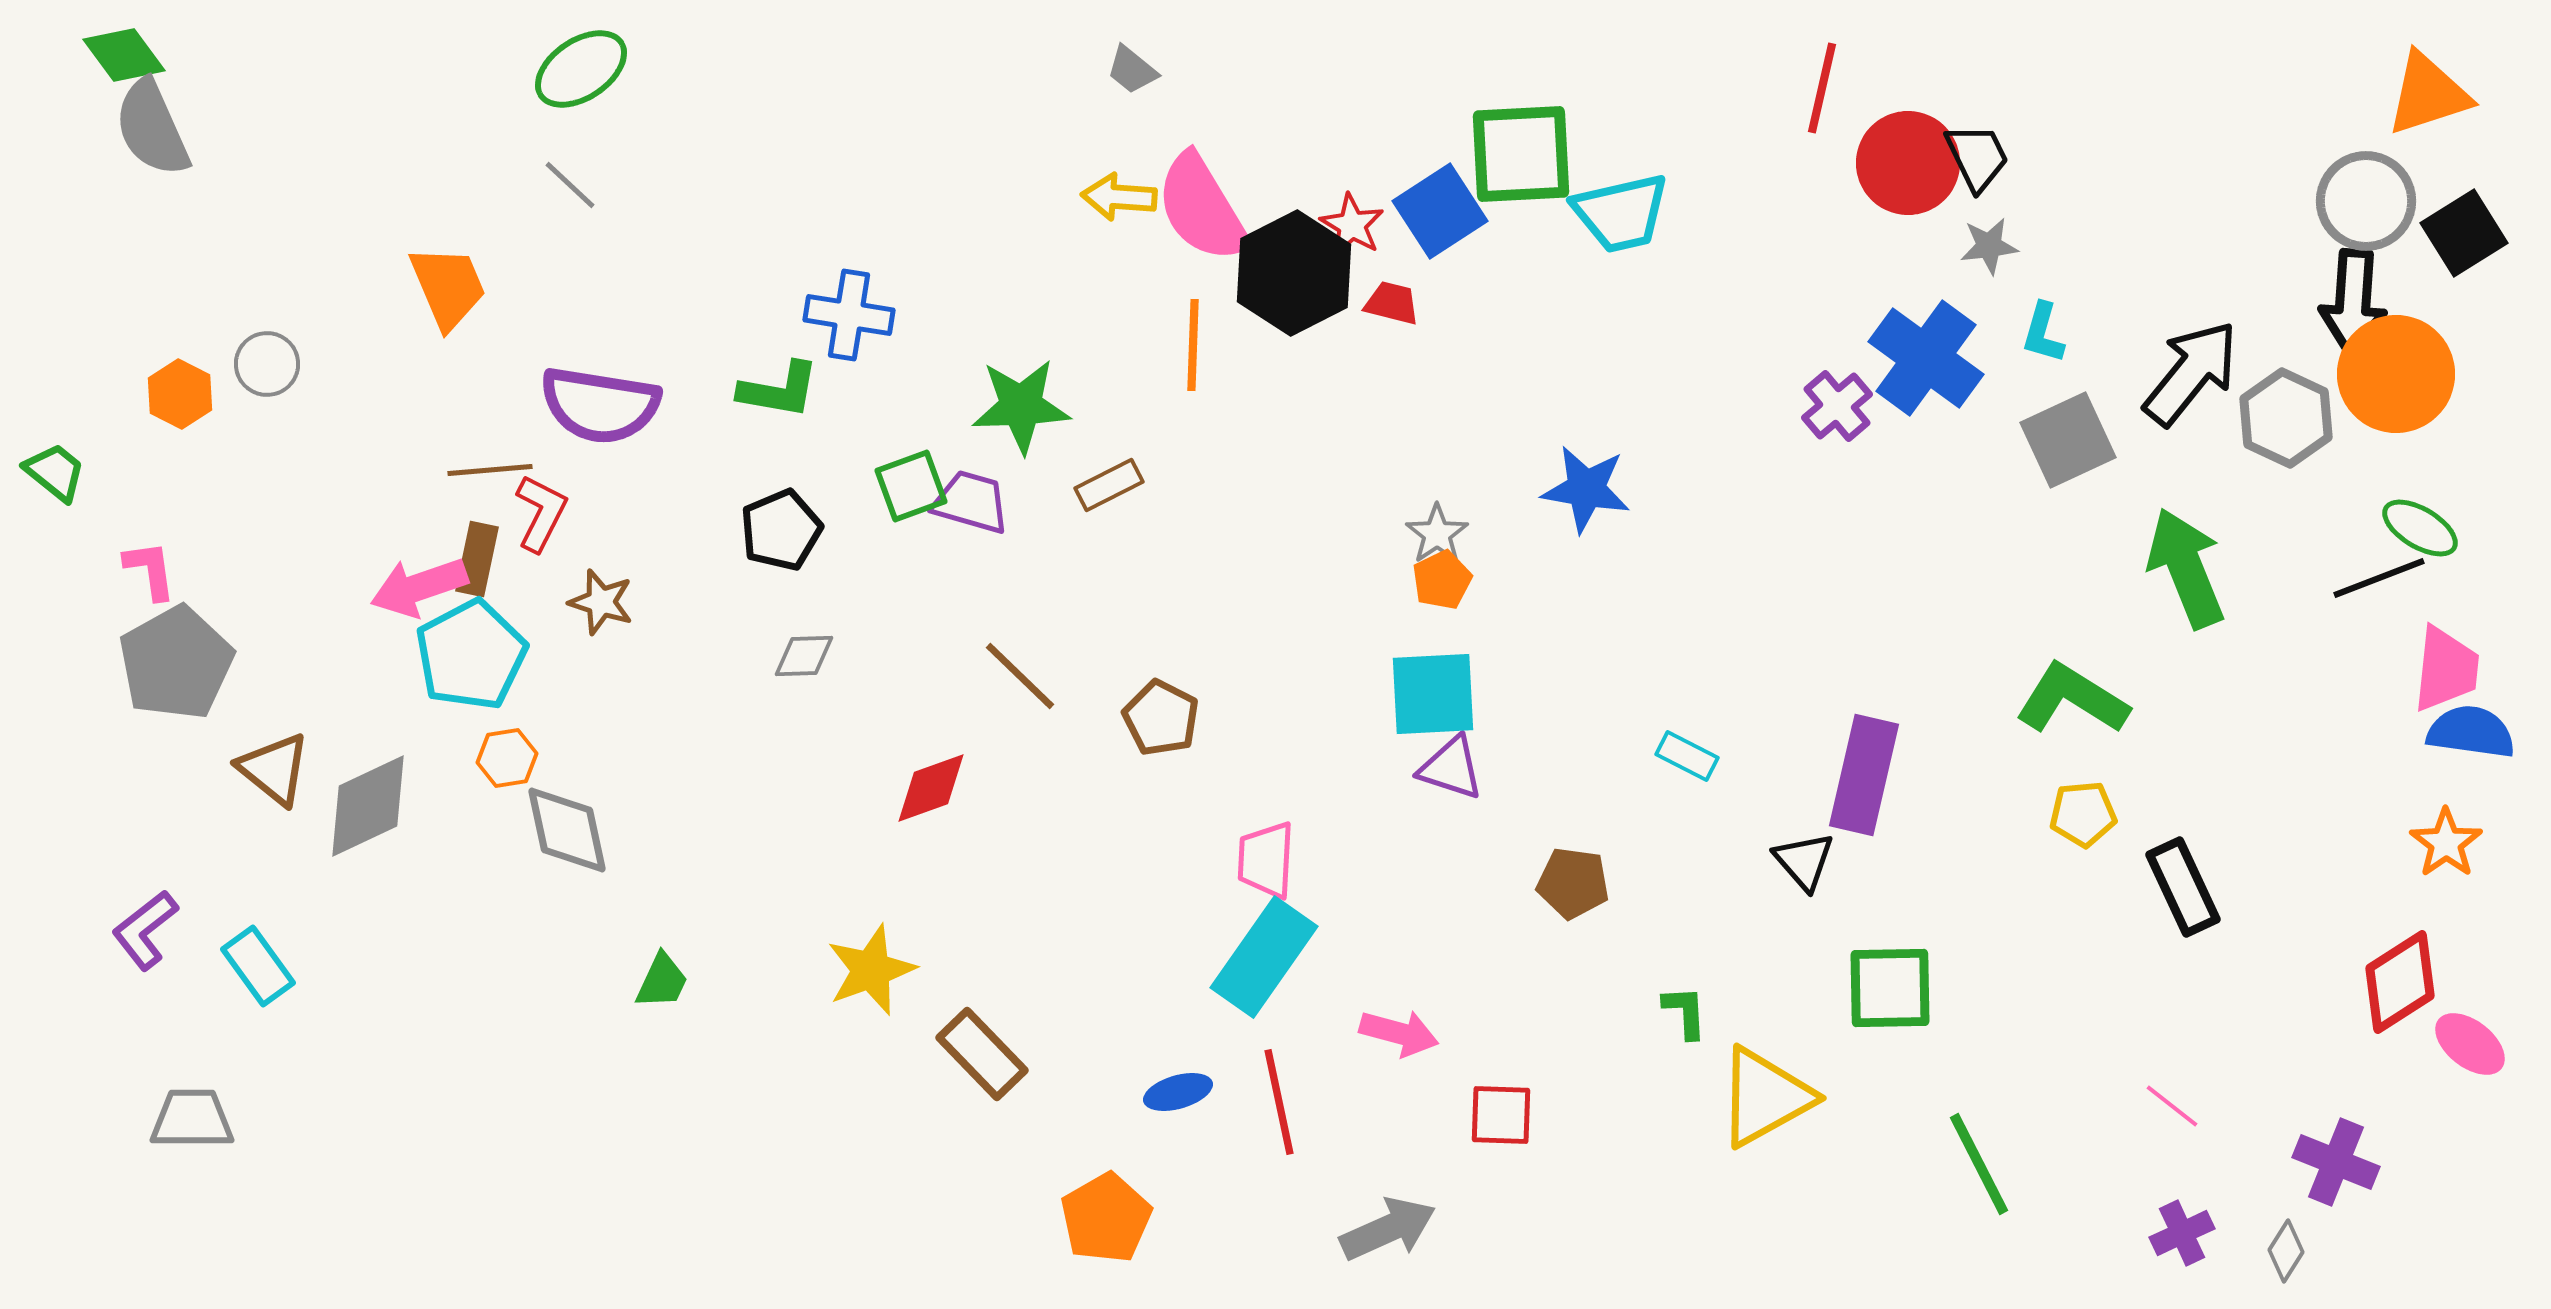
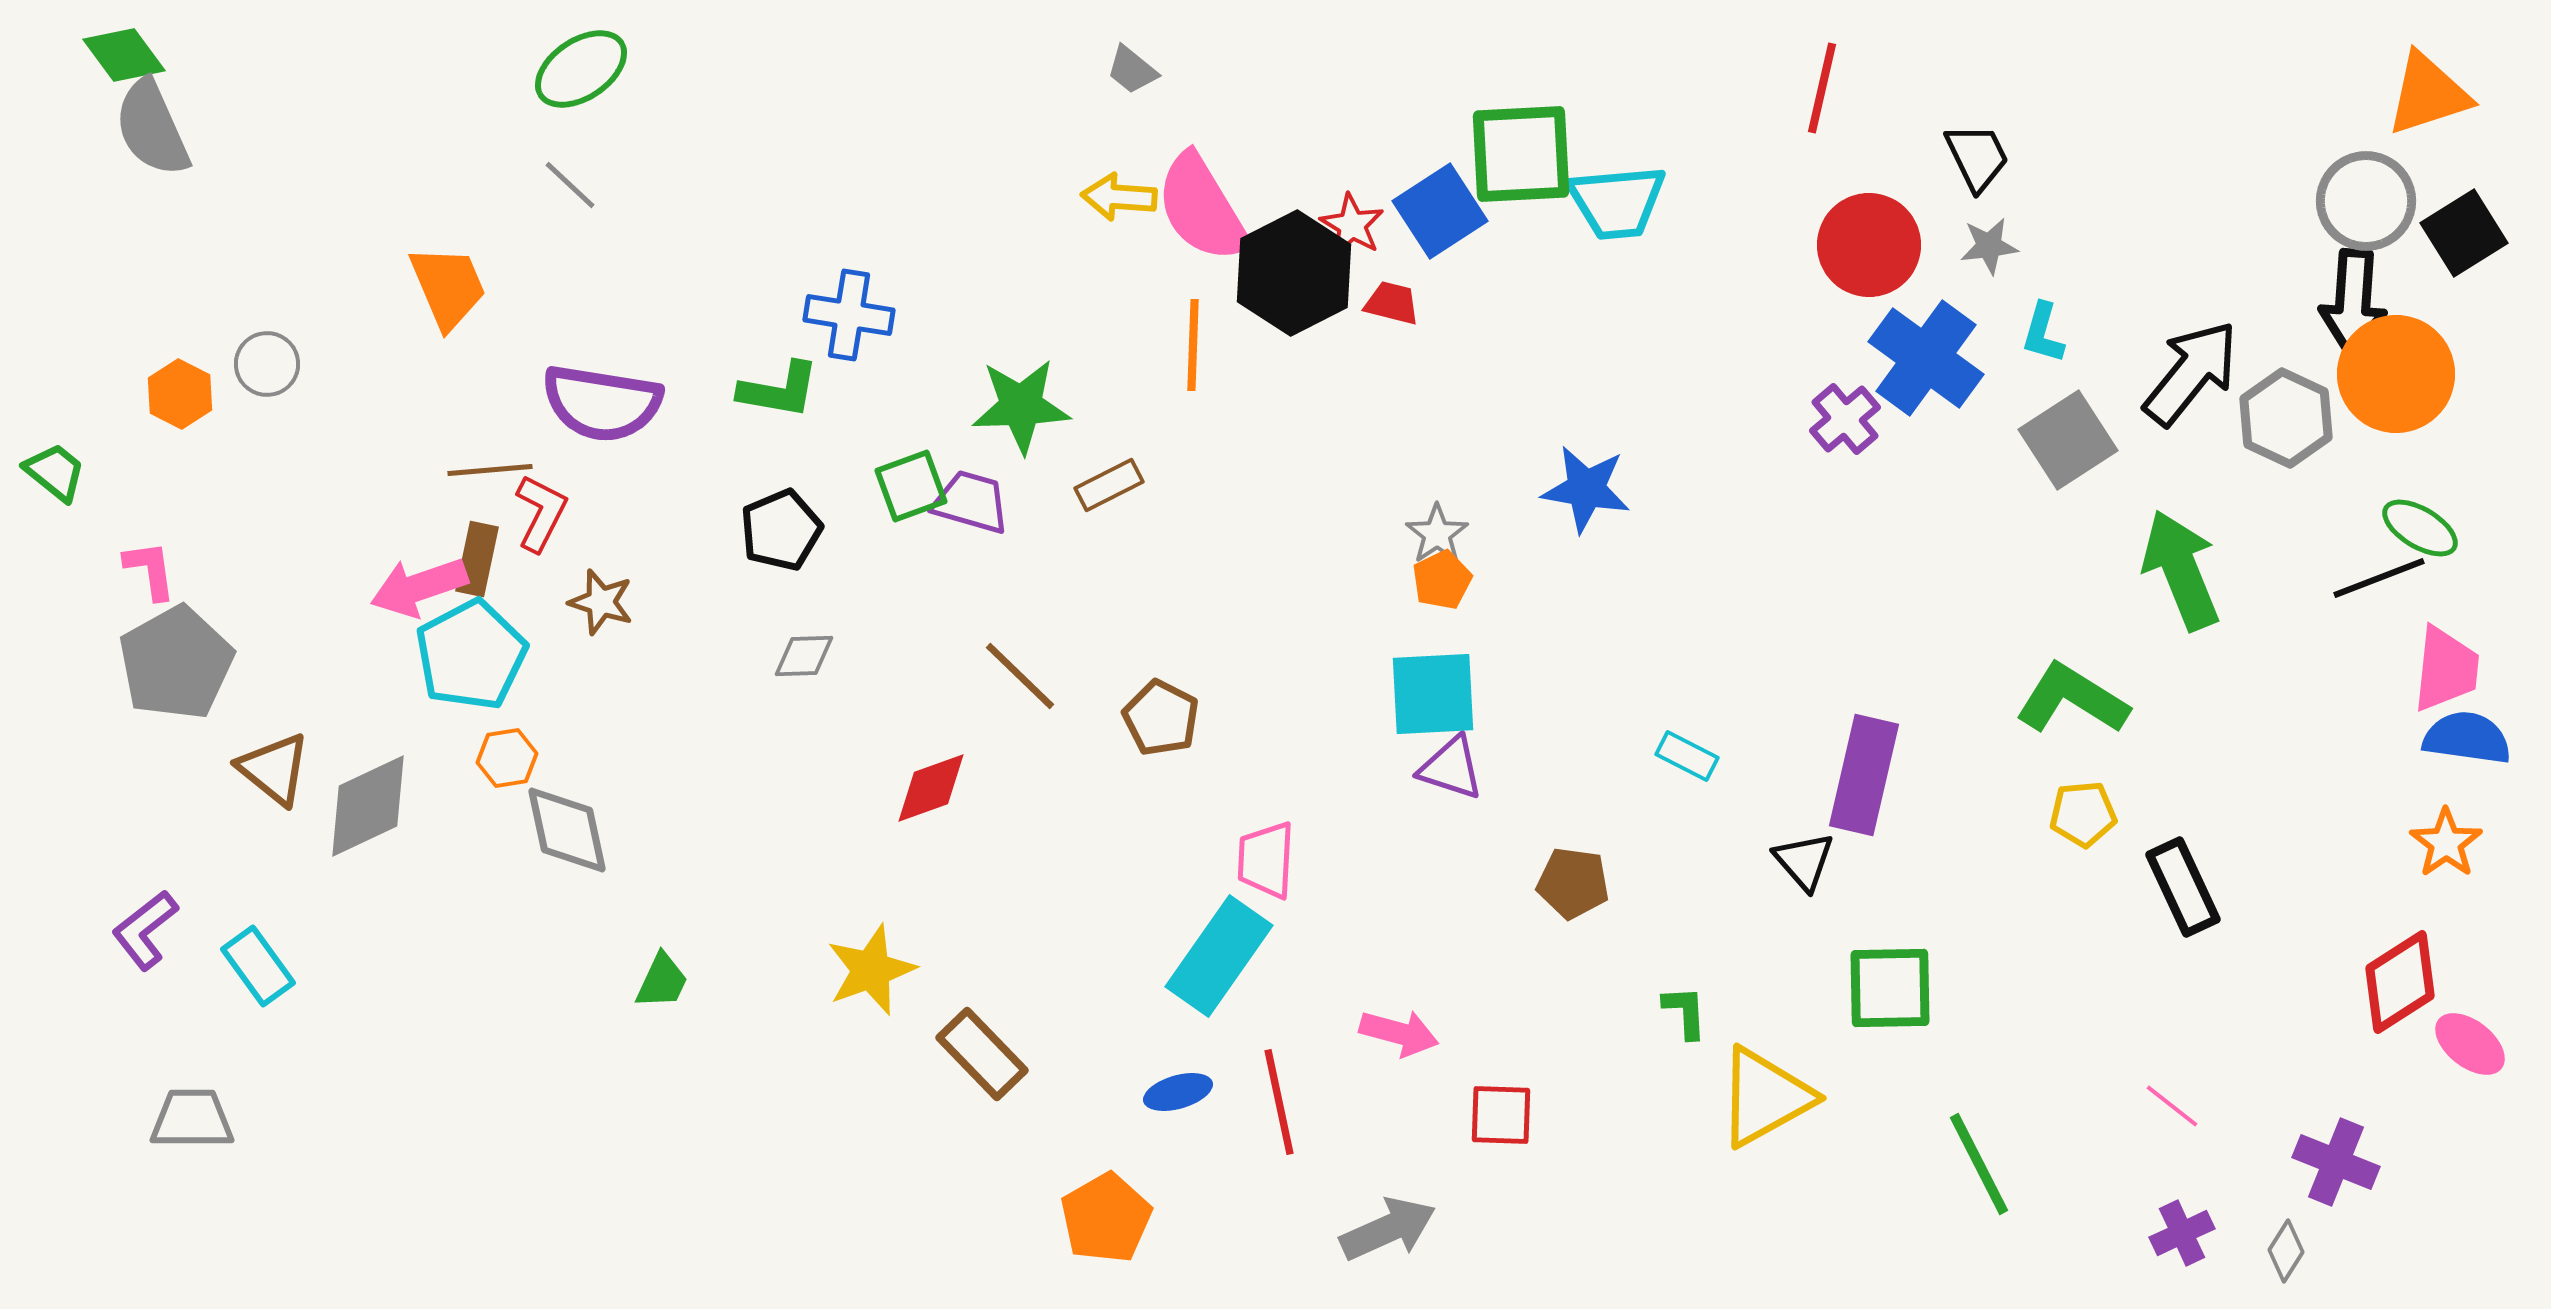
red circle at (1908, 163): moved 39 px left, 82 px down
cyan trapezoid at (1621, 213): moved 4 px left, 11 px up; rotated 8 degrees clockwise
purple semicircle at (600, 405): moved 2 px right, 2 px up
purple cross at (1837, 406): moved 8 px right, 13 px down
gray square at (2068, 440): rotated 8 degrees counterclockwise
green arrow at (2186, 568): moved 5 px left, 2 px down
blue semicircle at (2471, 732): moved 4 px left, 6 px down
cyan rectangle at (1264, 957): moved 45 px left, 1 px up
